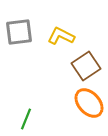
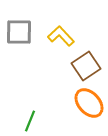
gray square: rotated 8 degrees clockwise
yellow L-shape: rotated 20 degrees clockwise
green line: moved 4 px right, 2 px down
